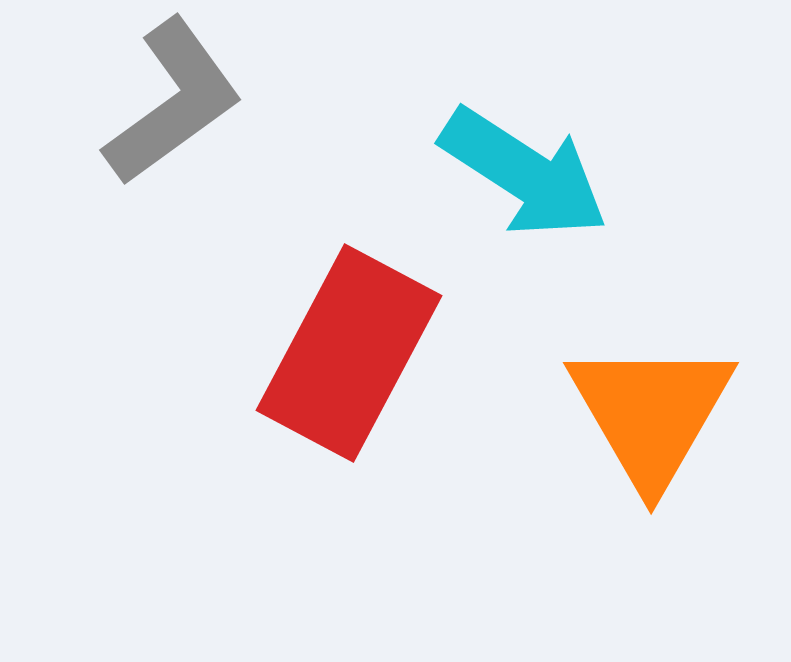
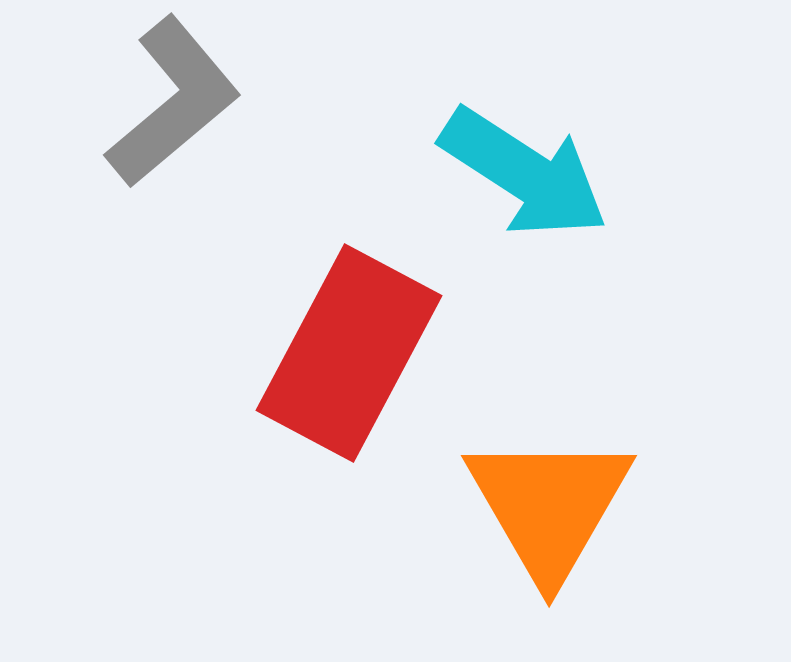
gray L-shape: rotated 4 degrees counterclockwise
orange triangle: moved 102 px left, 93 px down
